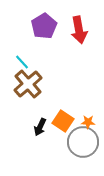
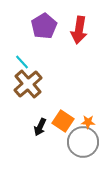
red arrow: rotated 20 degrees clockwise
